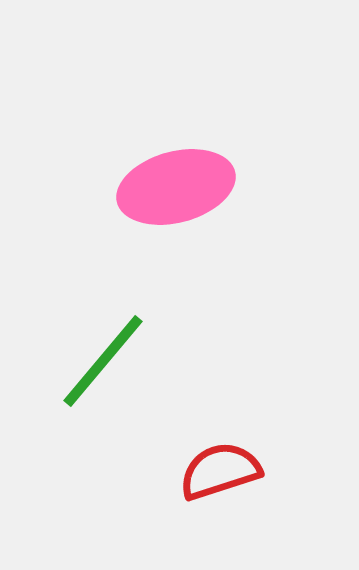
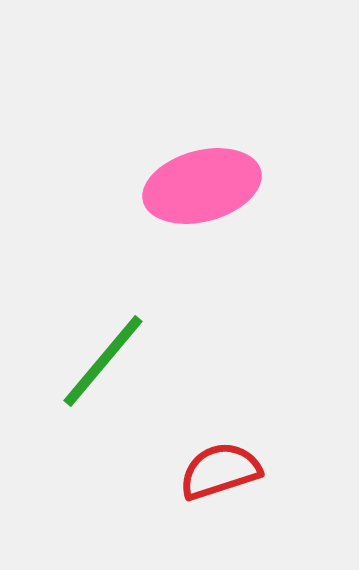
pink ellipse: moved 26 px right, 1 px up
